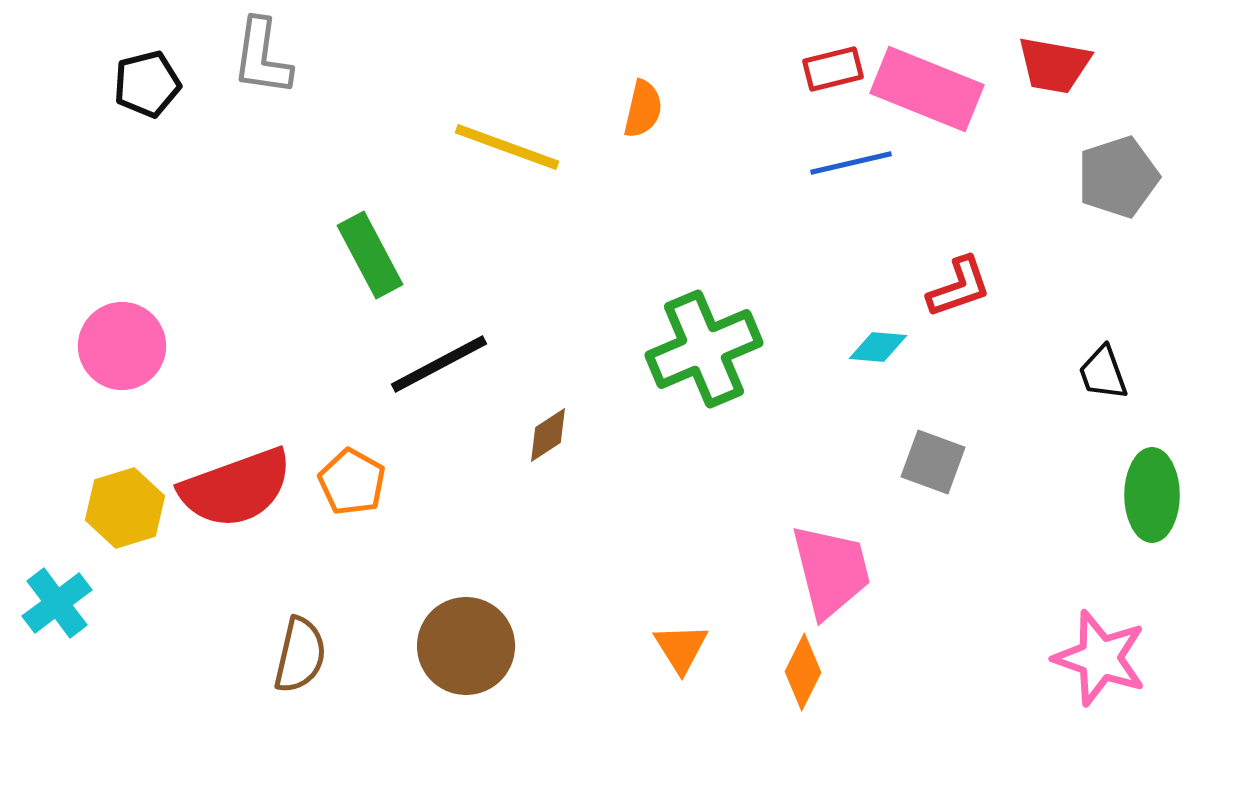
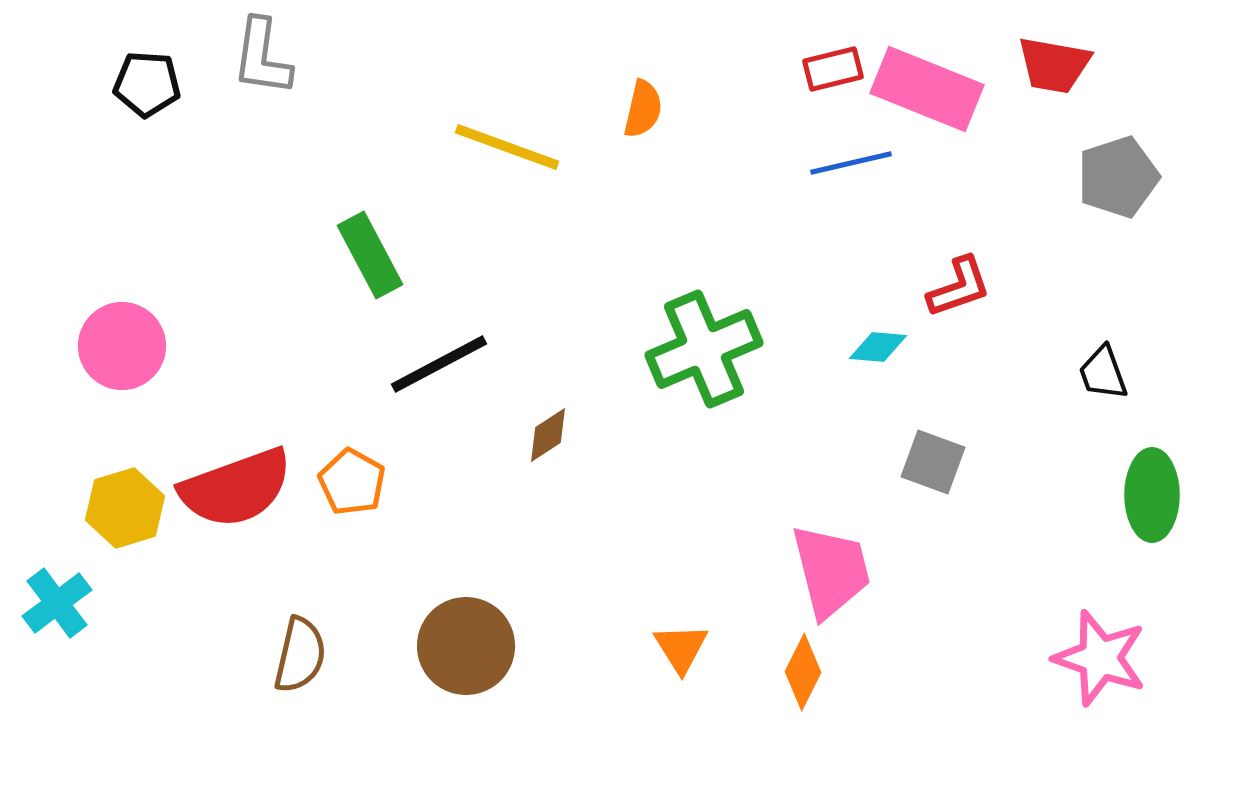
black pentagon: rotated 18 degrees clockwise
